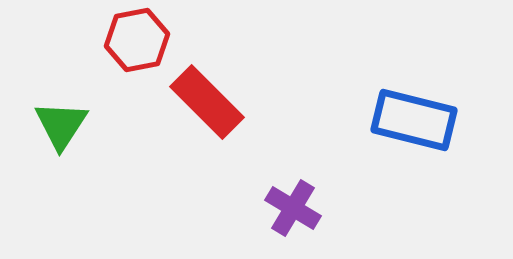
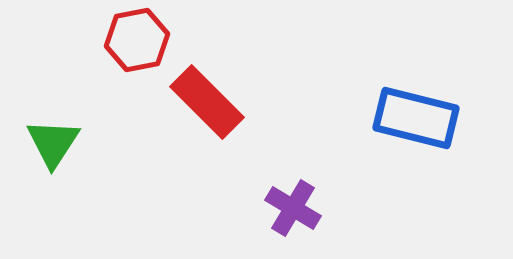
blue rectangle: moved 2 px right, 2 px up
green triangle: moved 8 px left, 18 px down
